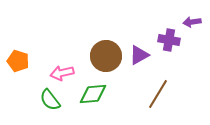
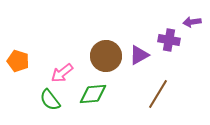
pink arrow: rotated 25 degrees counterclockwise
